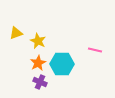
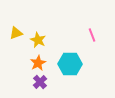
yellow star: moved 1 px up
pink line: moved 3 px left, 15 px up; rotated 56 degrees clockwise
cyan hexagon: moved 8 px right
purple cross: rotated 24 degrees clockwise
